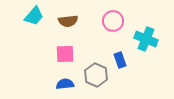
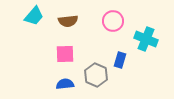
blue rectangle: rotated 35 degrees clockwise
